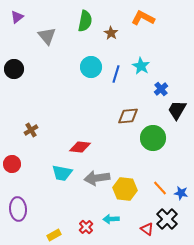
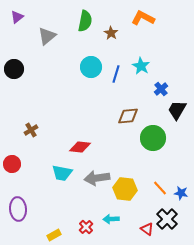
gray triangle: rotated 30 degrees clockwise
